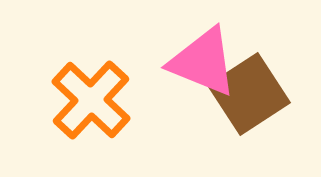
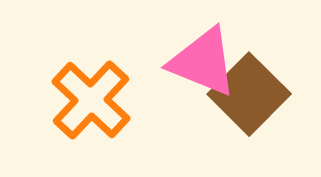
brown square: rotated 12 degrees counterclockwise
